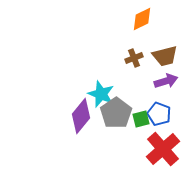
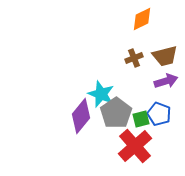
red cross: moved 28 px left, 3 px up
